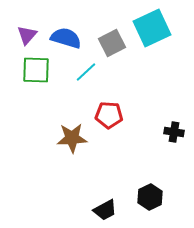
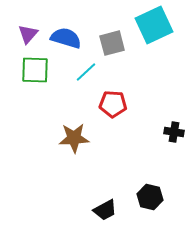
cyan square: moved 2 px right, 3 px up
purple triangle: moved 1 px right, 1 px up
gray square: rotated 12 degrees clockwise
green square: moved 1 px left
red pentagon: moved 4 px right, 11 px up
brown star: moved 2 px right
black hexagon: rotated 20 degrees counterclockwise
